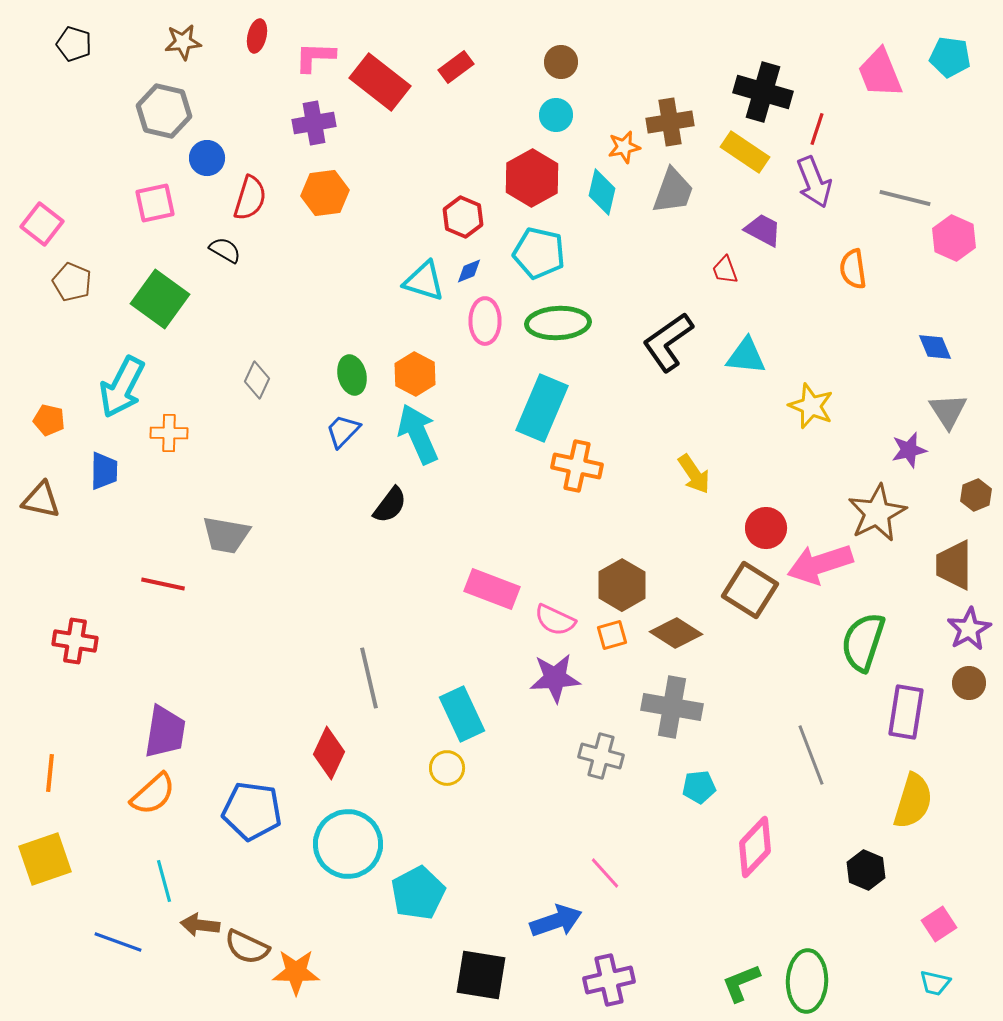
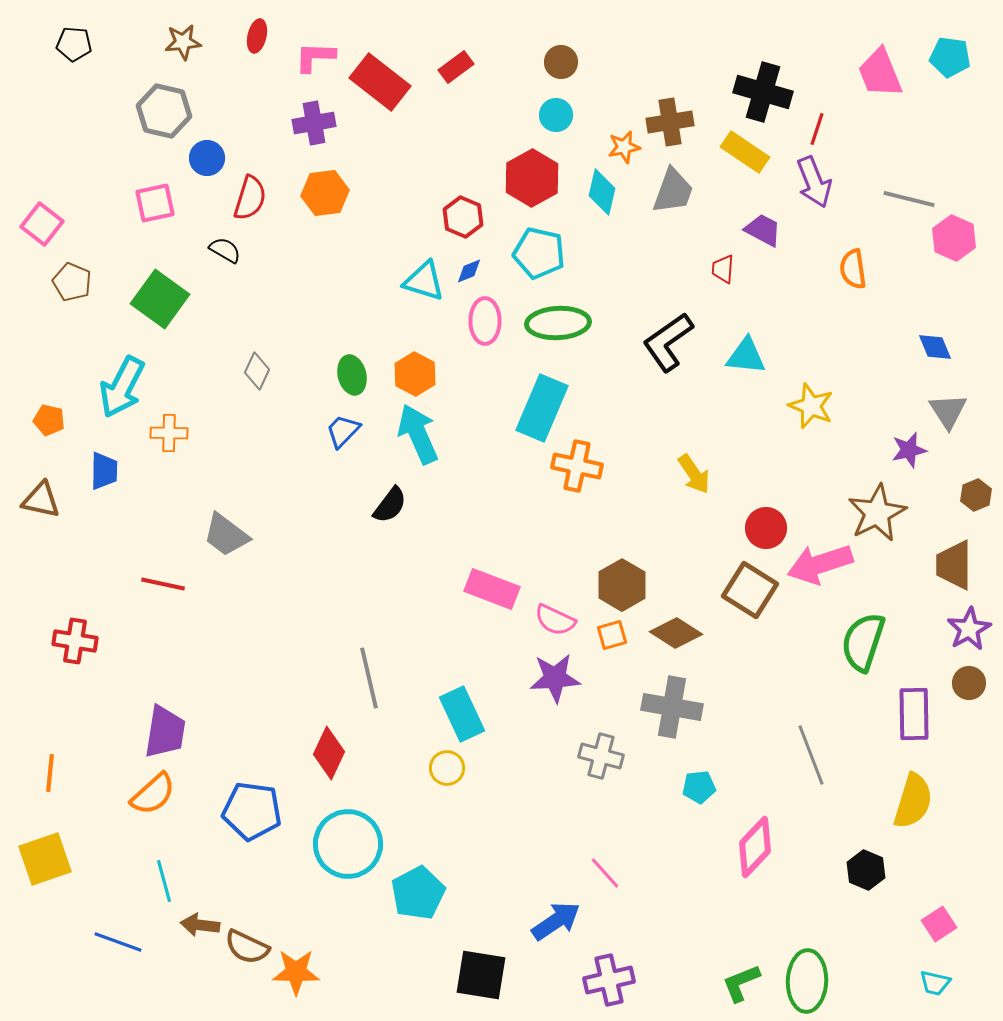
black pentagon at (74, 44): rotated 12 degrees counterclockwise
gray line at (905, 198): moved 4 px right, 1 px down
red trapezoid at (725, 270): moved 2 px left, 1 px up; rotated 24 degrees clockwise
gray diamond at (257, 380): moved 9 px up
gray trapezoid at (226, 535): rotated 27 degrees clockwise
purple rectangle at (906, 712): moved 8 px right, 2 px down; rotated 10 degrees counterclockwise
blue arrow at (556, 921): rotated 15 degrees counterclockwise
